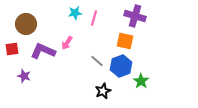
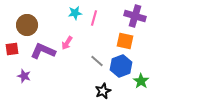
brown circle: moved 1 px right, 1 px down
